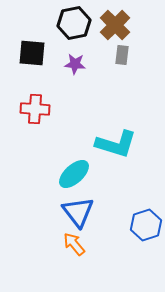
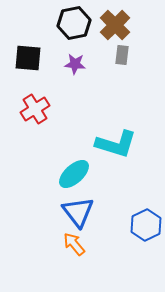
black square: moved 4 px left, 5 px down
red cross: rotated 36 degrees counterclockwise
blue hexagon: rotated 8 degrees counterclockwise
